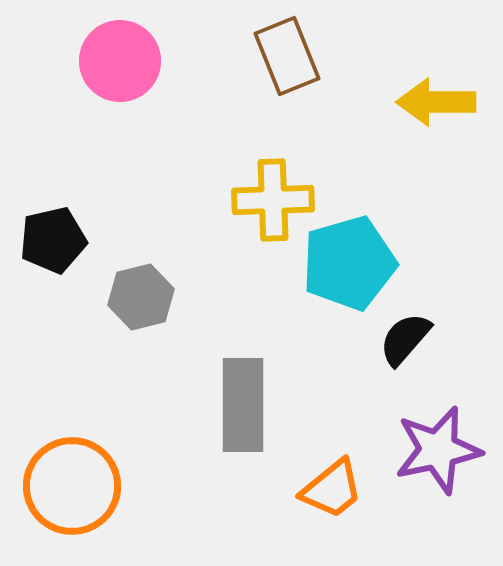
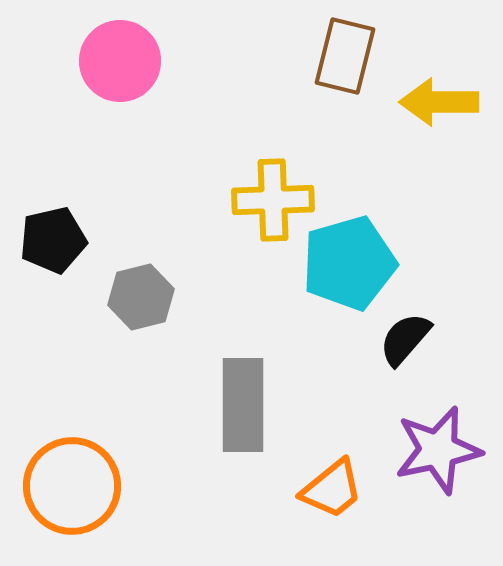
brown rectangle: moved 58 px right; rotated 36 degrees clockwise
yellow arrow: moved 3 px right
